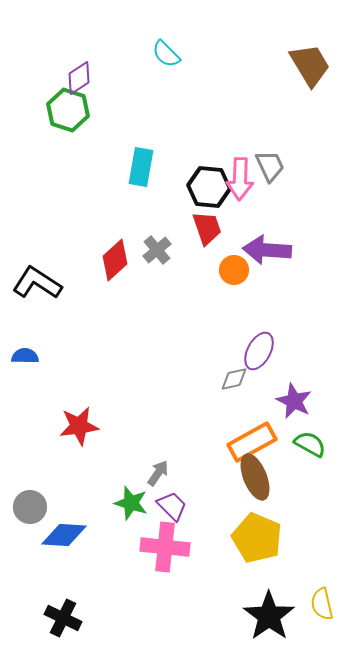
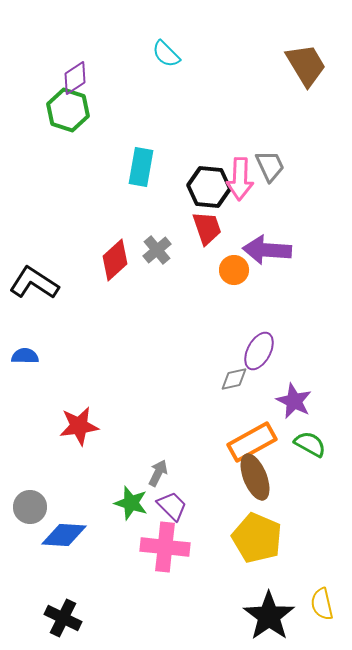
brown trapezoid: moved 4 px left
purple diamond: moved 4 px left
black L-shape: moved 3 px left
gray arrow: rotated 8 degrees counterclockwise
